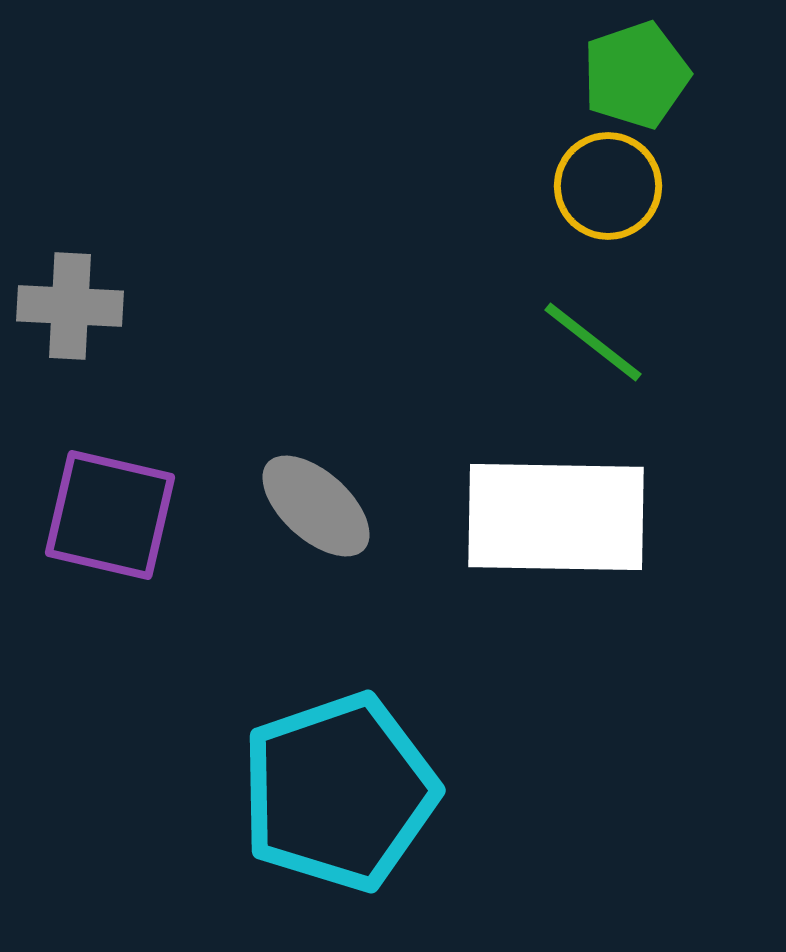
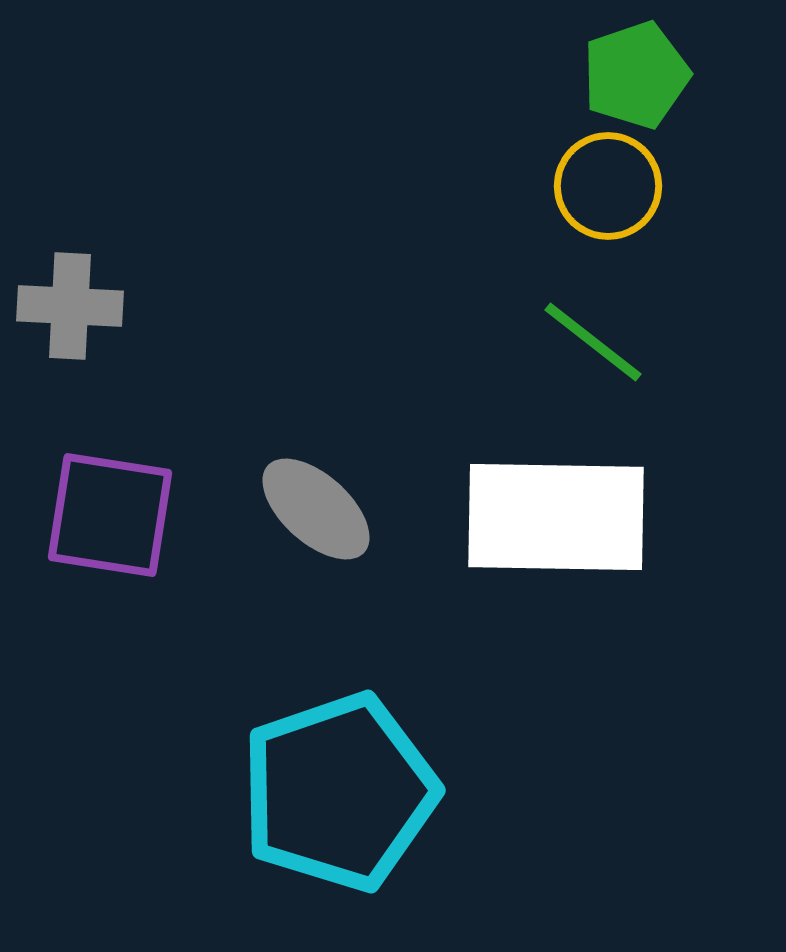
gray ellipse: moved 3 px down
purple square: rotated 4 degrees counterclockwise
